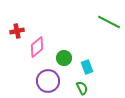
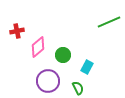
green line: rotated 50 degrees counterclockwise
pink diamond: moved 1 px right
green circle: moved 1 px left, 3 px up
cyan rectangle: rotated 48 degrees clockwise
green semicircle: moved 4 px left
